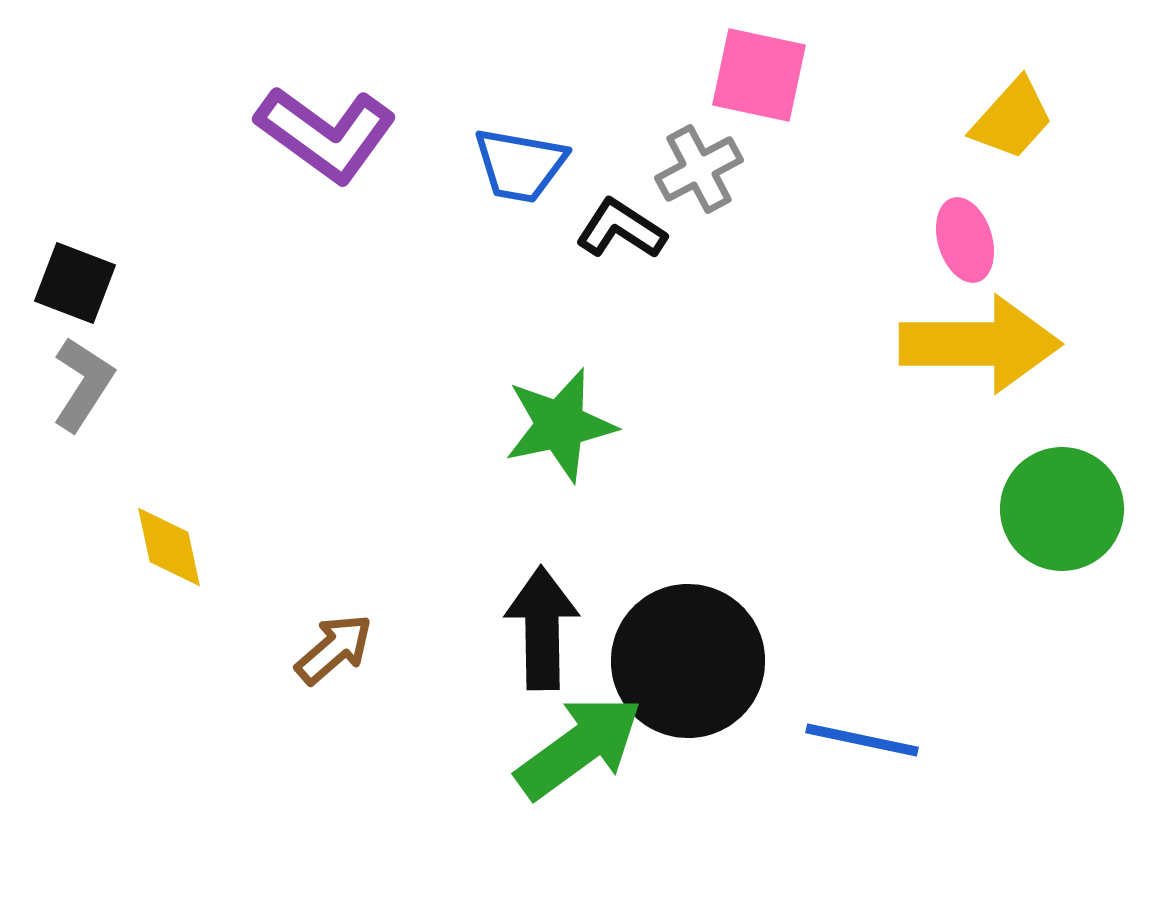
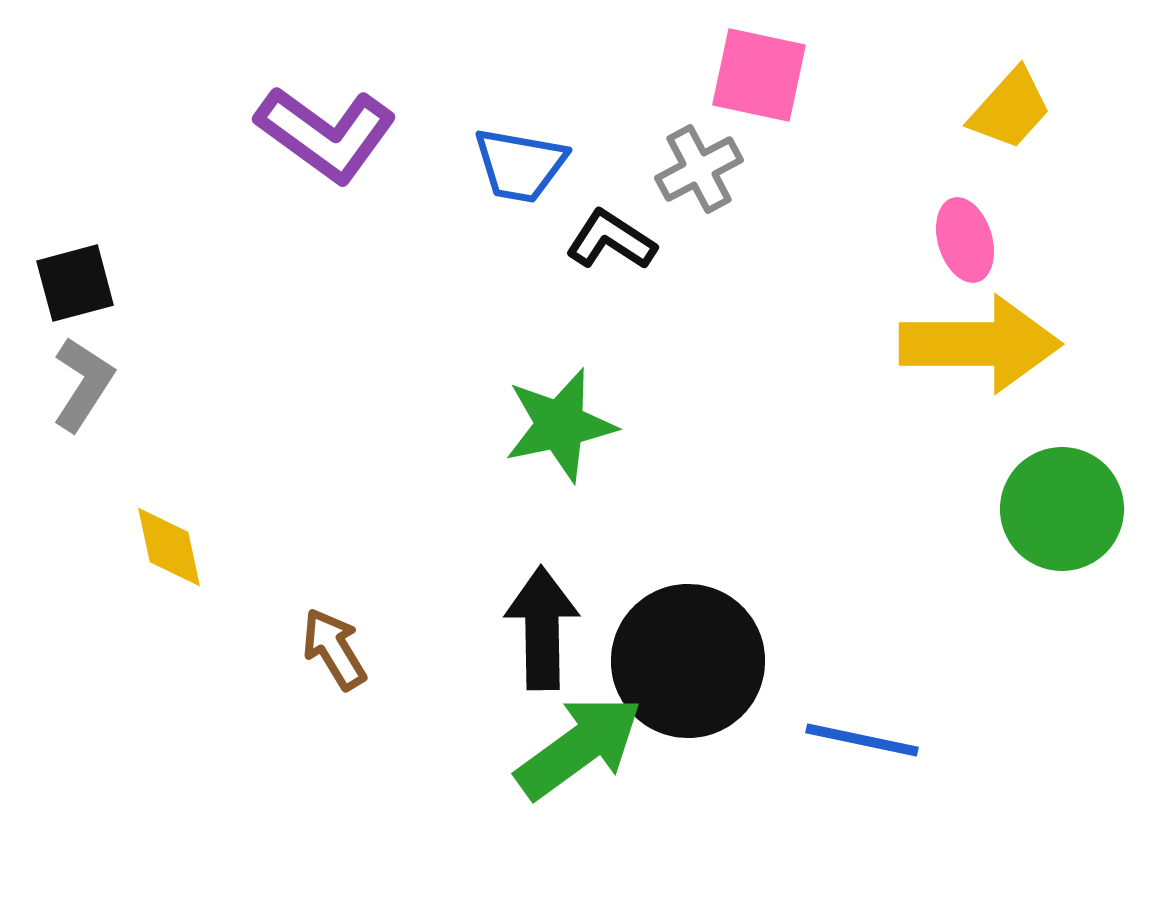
yellow trapezoid: moved 2 px left, 10 px up
black L-shape: moved 10 px left, 11 px down
black square: rotated 36 degrees counterclockwise
brown arrow: rotated 80 degrees counterclockwise
